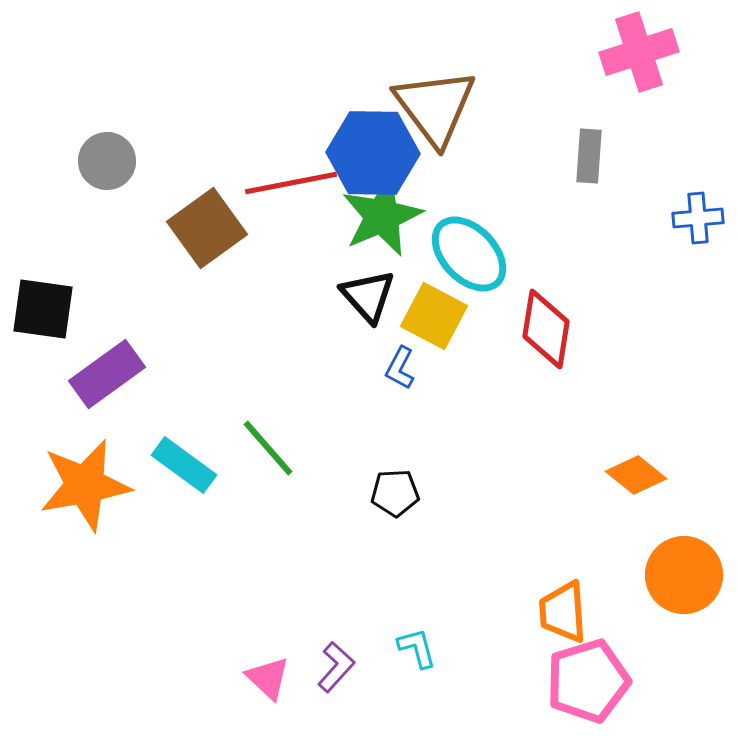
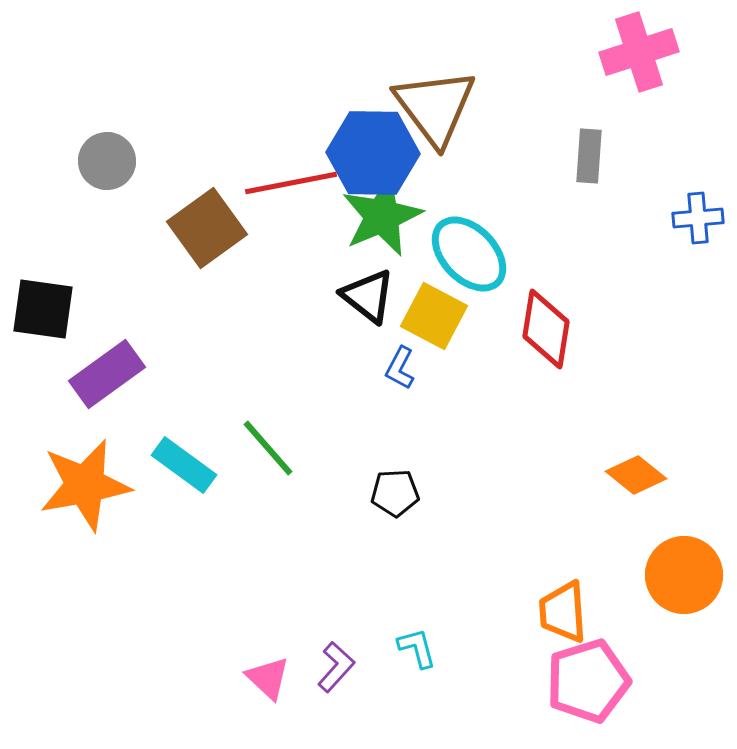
black triangle: rotated 10 degrees counterclockwise
